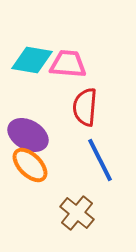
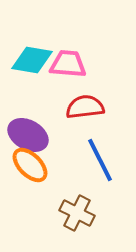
red semicircle: rotated 78 degrees clockwise
brown cross: rotated 12 degrees counterclockwise
